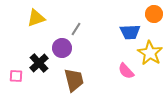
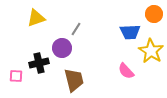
yellow star: moved 1 px right, 2 px up
black cross: rotated 30 degrees clockwise
